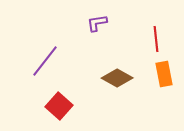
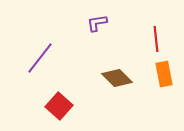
purple line: moved 5 px left, 3 px up
brown diamond: rotated 16 degrees clockwise
